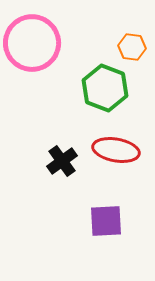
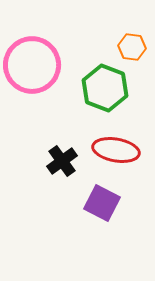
pink circle: moved 22 px down
purple square: moved 4 px left, 18 px up; rotated 30 degrees clockwise
